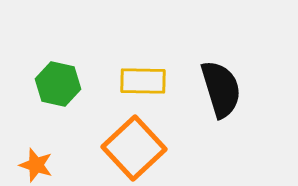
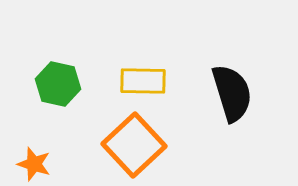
black semicircle: moved 11 px right, 4 px down
orange square: moved 3 px up
orange star: moved 2 px left, 1 px up
